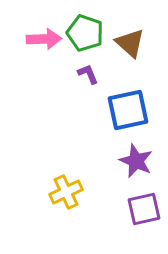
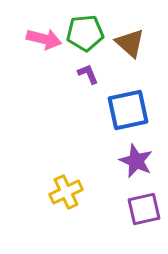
green pentagon: rotated 24 degrees counterclockwise
pink arrow: rotated 16 degrees clockwise
